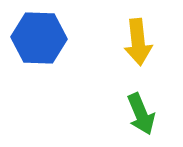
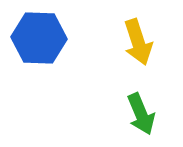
yellow arrow: rotated 12 degrees counterclockwise
